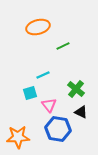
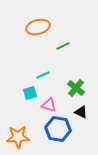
green cross: moved 1 px up
pink triangle: rotated 35 degrees counterclockwise
